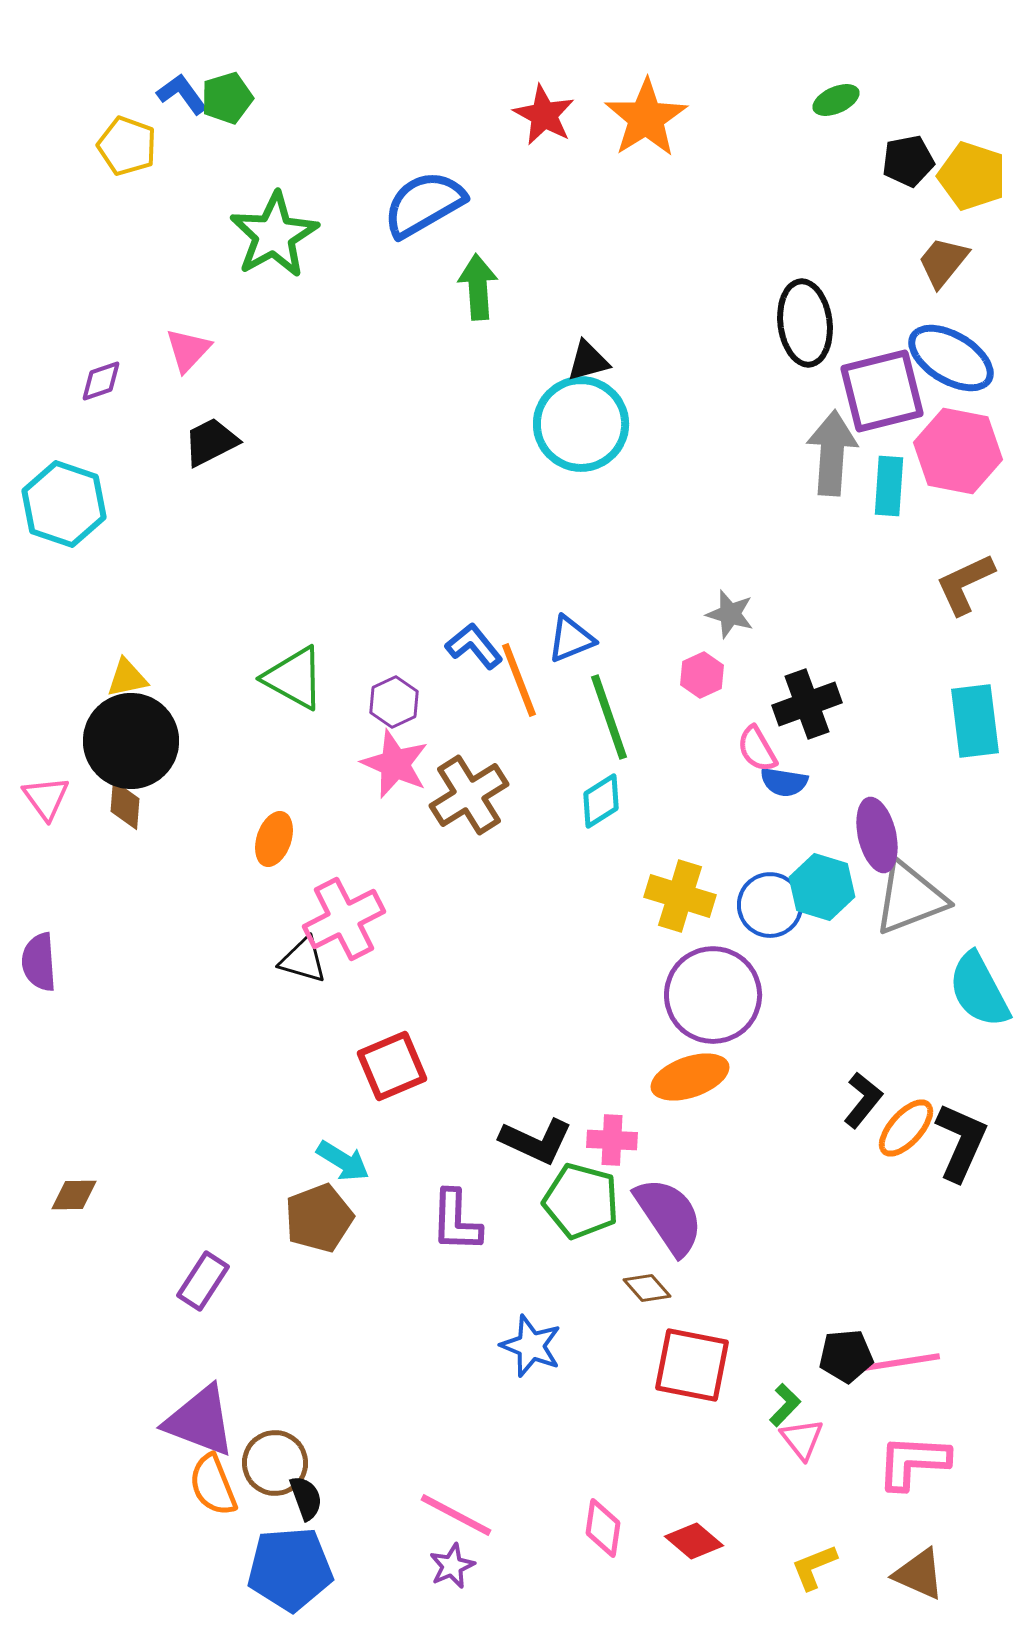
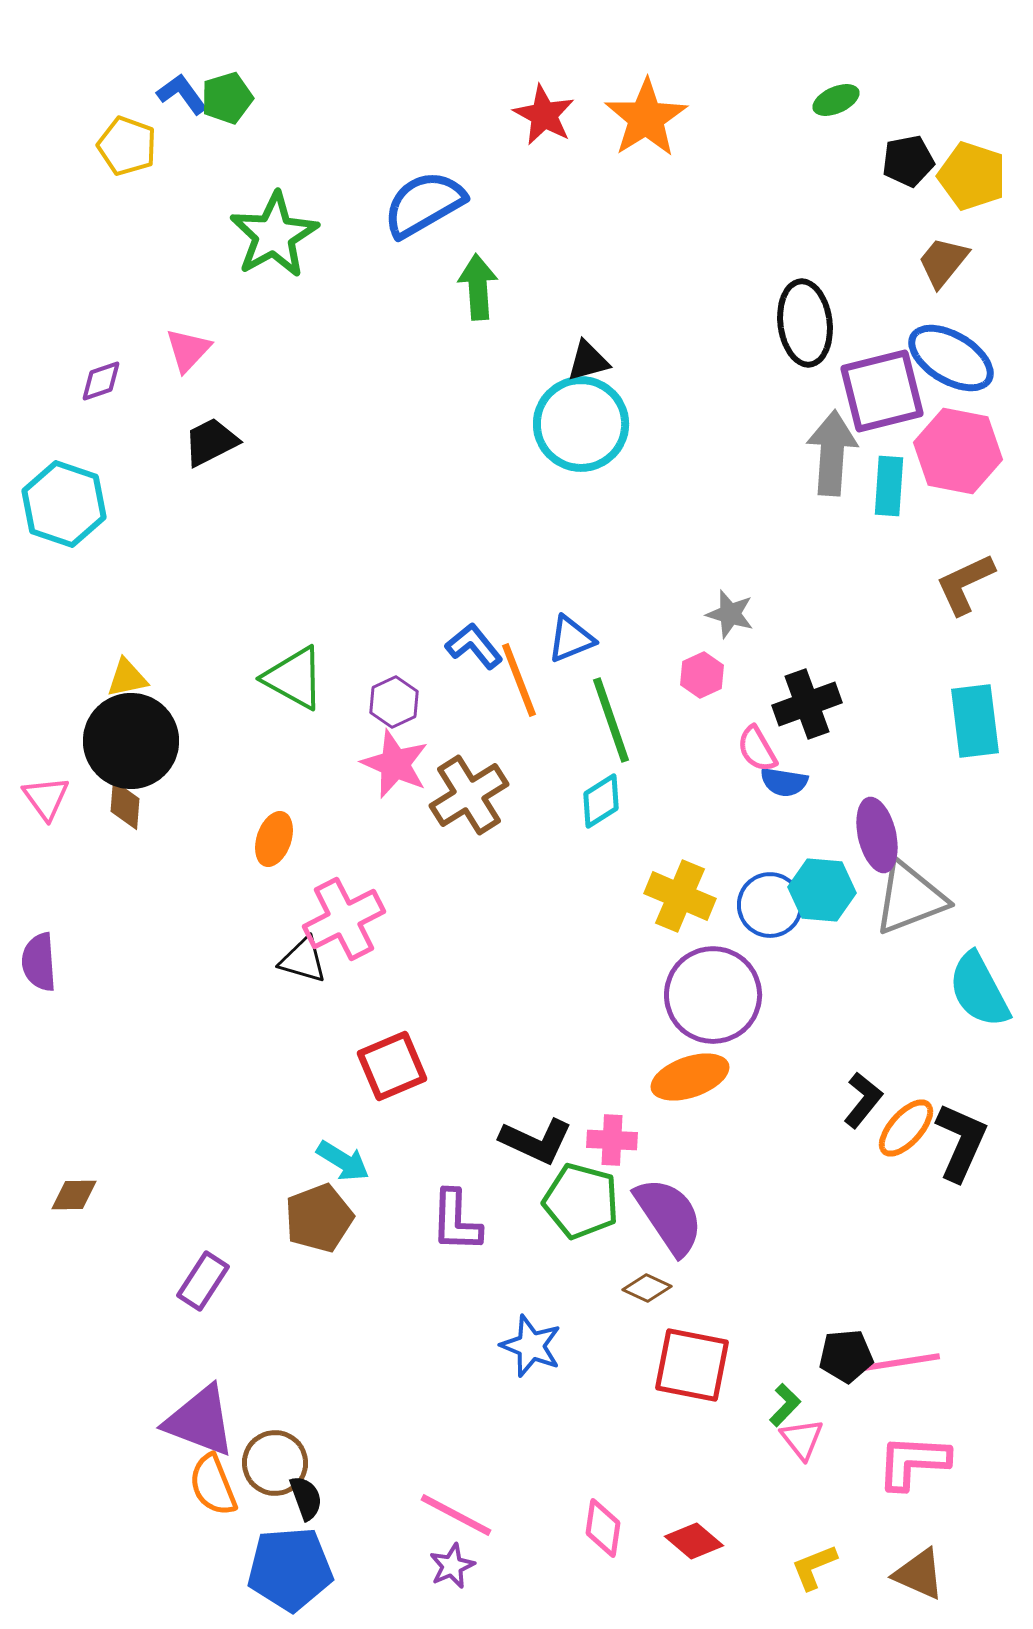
green line at (609, 717): moved 2 px right, 3 px down
cyan hexagon at (822, 887): moved 3 px down; rotated 12 degrees counterclockwise
yellow cross at (680, 896): rotated 6 degrees clockwise
brown diamond at (647, 1288): rotated 24 degrees counterclockwise
